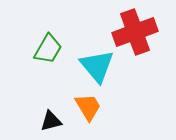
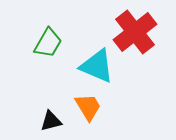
red cross: rotated 18 degrees counterclockwise
green trapezoid: moved 6 px up
cyan triangle: rotated 27 degrees counterclockwise
